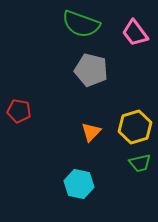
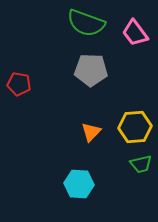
green semicircle: moved 5 px right, 1 px up
gray pentagon: rotated 12 degrees counterclockwise
red pentagon: moved 27 px up
yellow hexagon: rotated 12 degrees clockwise
green trapezoid: moved 1 px right, 1 px down
cyan hexagon: rotated 8 degrees counterclockwise
